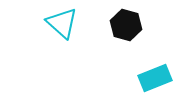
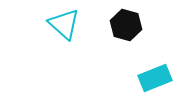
cyan triangle: moved 2 px right, 1 px down
